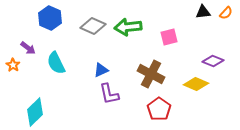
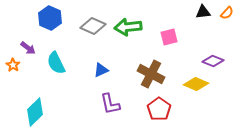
orange semicircle: moved 1 px right
purple L-shape: moved 1 px right, 10 px down
